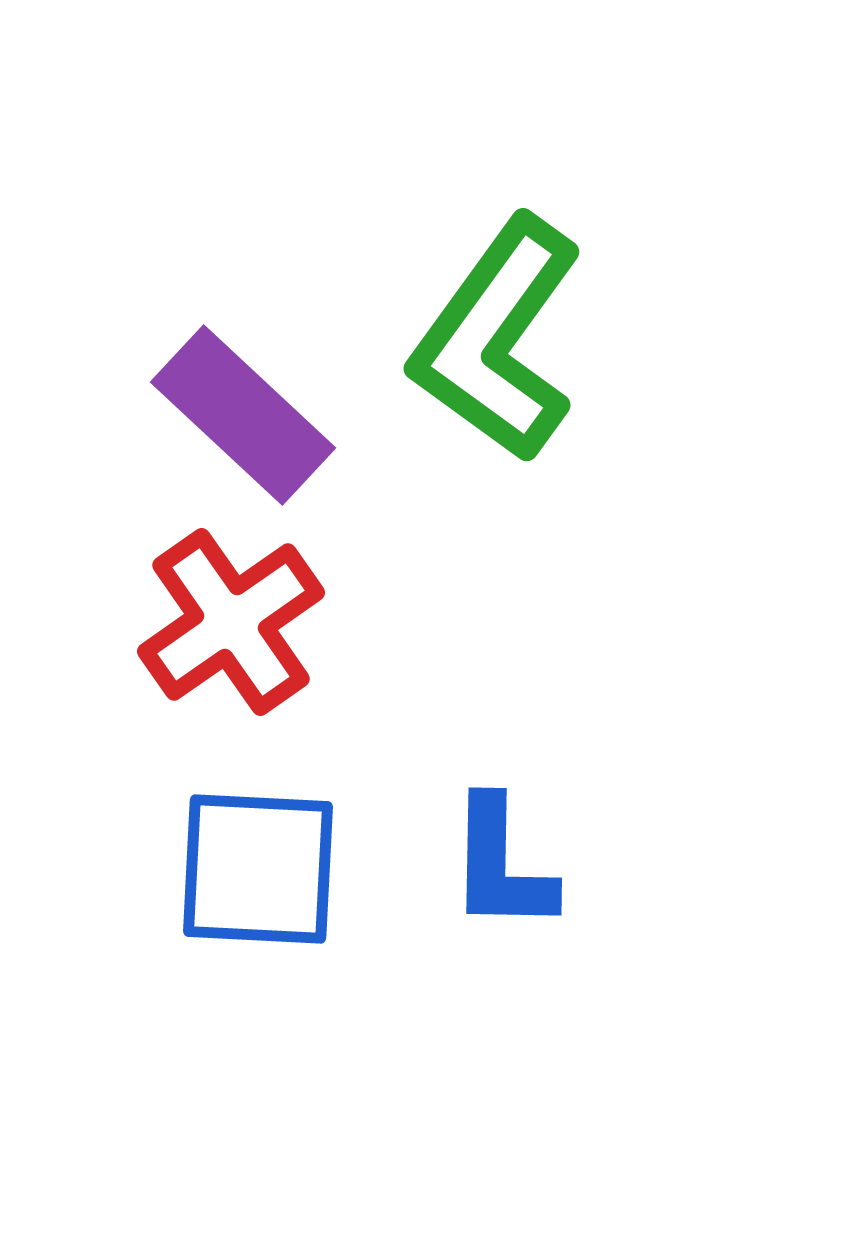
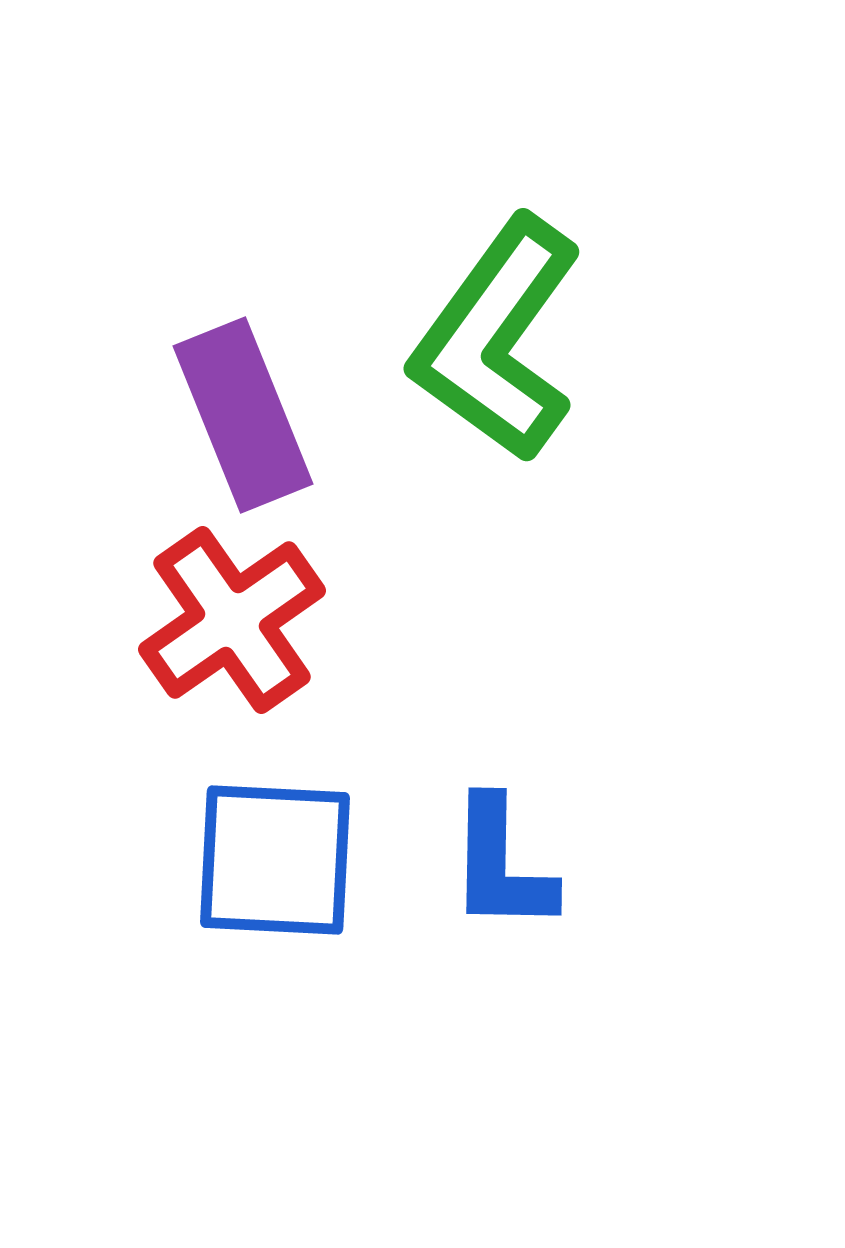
purple rectangle: rotated 25 degrees clockwise
red cross: moved 1 px right, 2 px up
blue square: moved 17 px right, 9 px up
